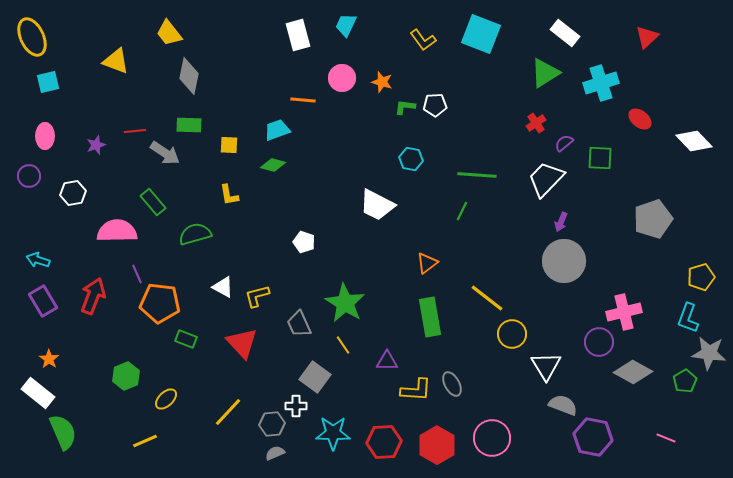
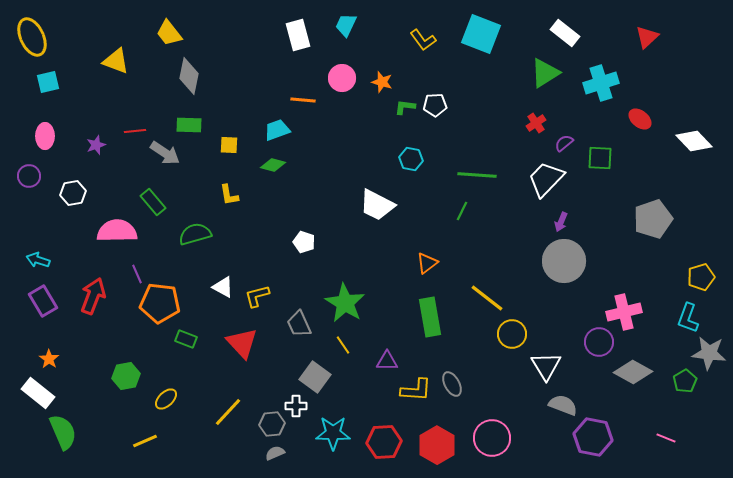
green hexagon at (126, 376): rotated 12 degrees clockwise
